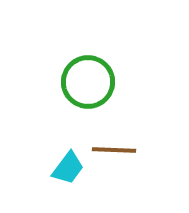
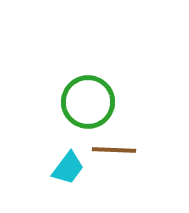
green circle: moved 20 px down
